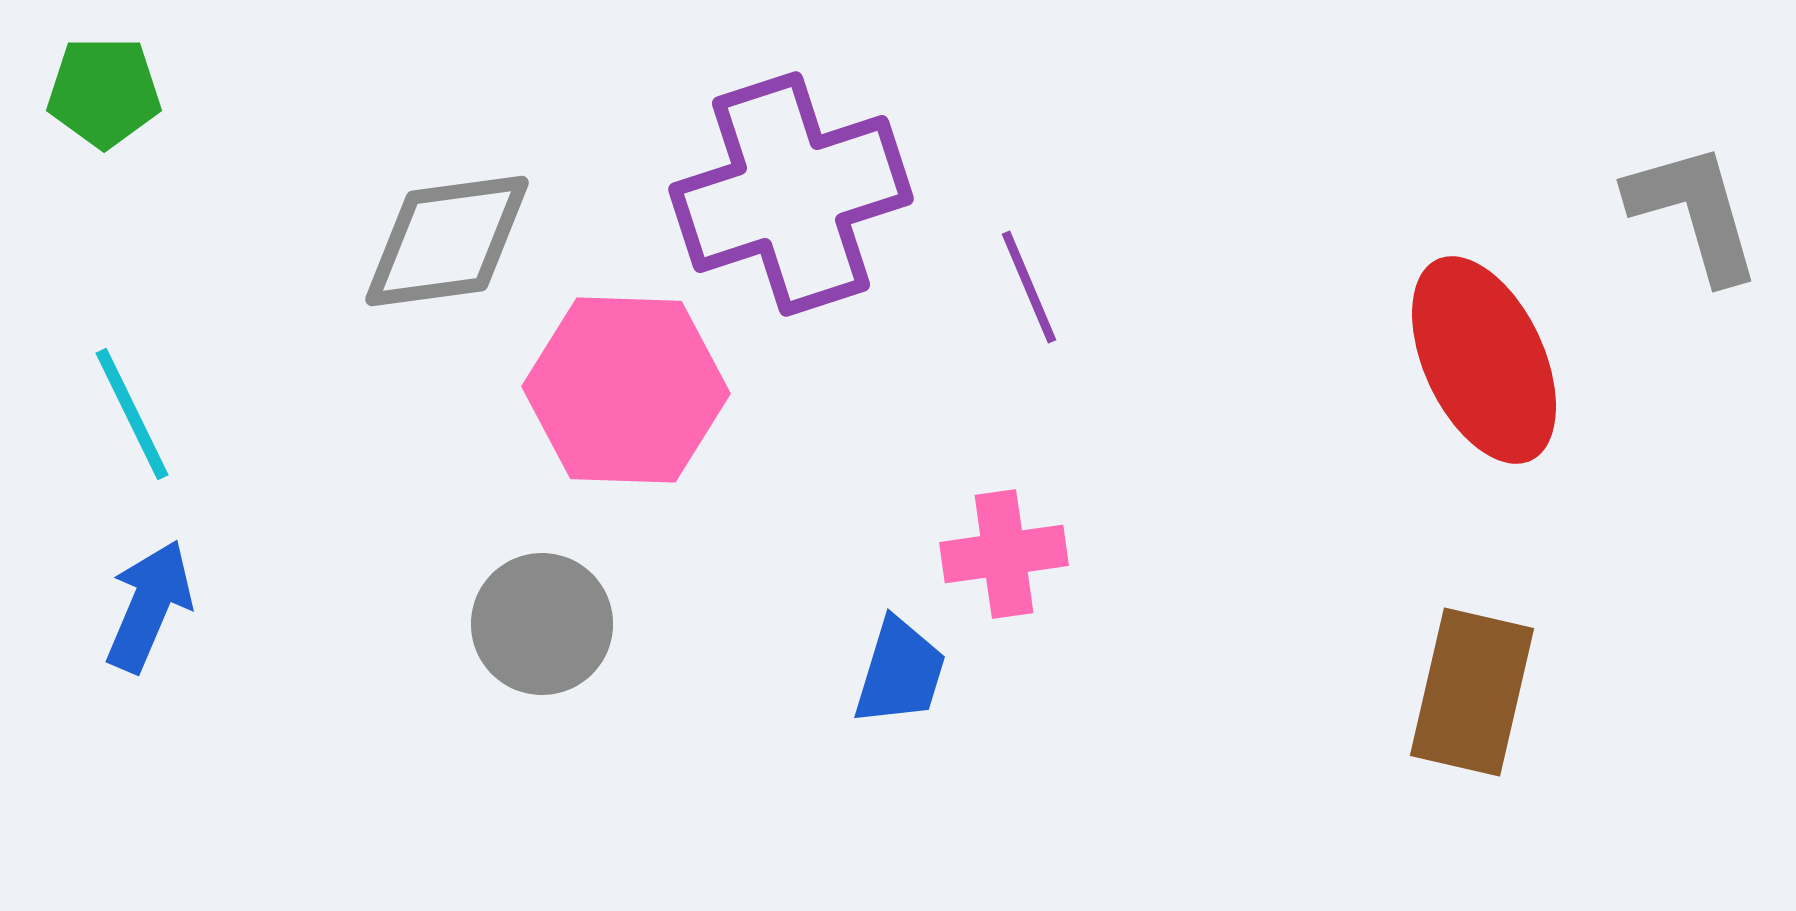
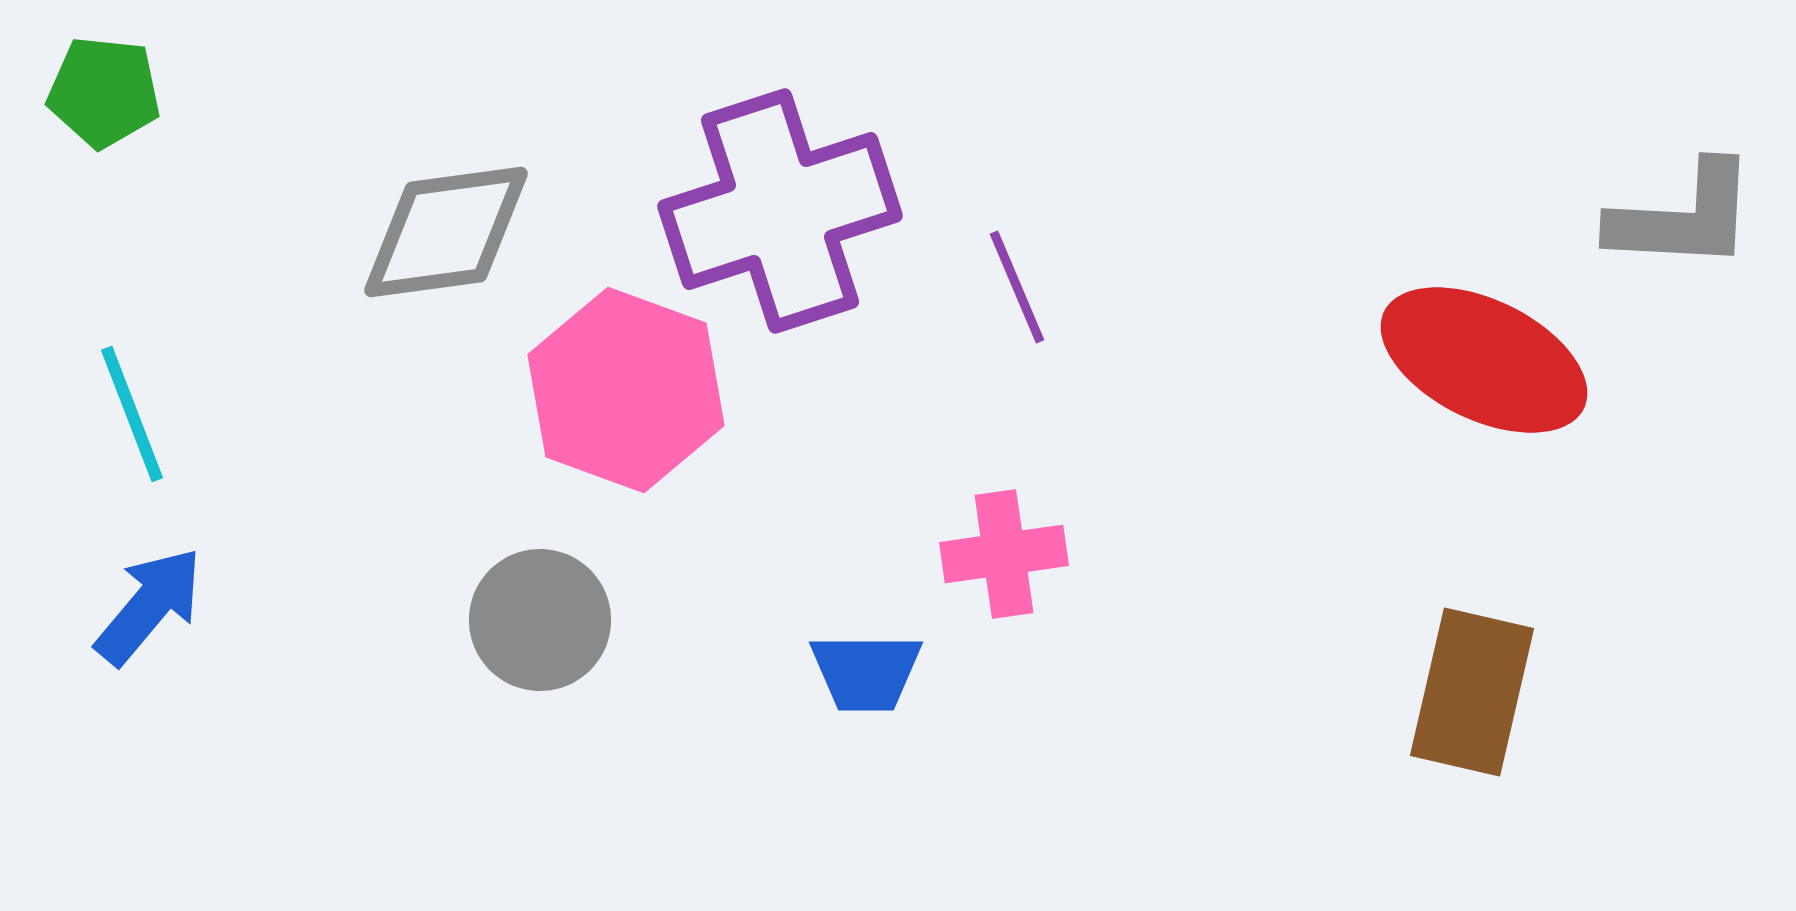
green pentagon: rotated 6 degrees clockwise
purple cross: moved 11 px left, 17 px down
gray L-shape: moved 11 px left, 5 px down; rotated 109 degrees clockwise
gray diamond: moved 1 px left, 9 px up
purple line: moved 12 px left
red ellipse: rotated 39 degrees counterclockwise
pink hexagon: rotated 18 degrees clockwise
cyan line: rotated 5 degrees clockwise
blue arrow: rotated 17 degrees clockwise
gray circle: moved 2 px left, 4 px up
blue trapezoid: moved 34 px left; rotated 73 degrees clockwise
